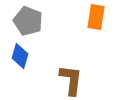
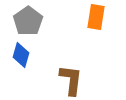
gray pentagon: rotated 16 degrees clockwise
blue diamond: moved 1 px right, 1 px up
